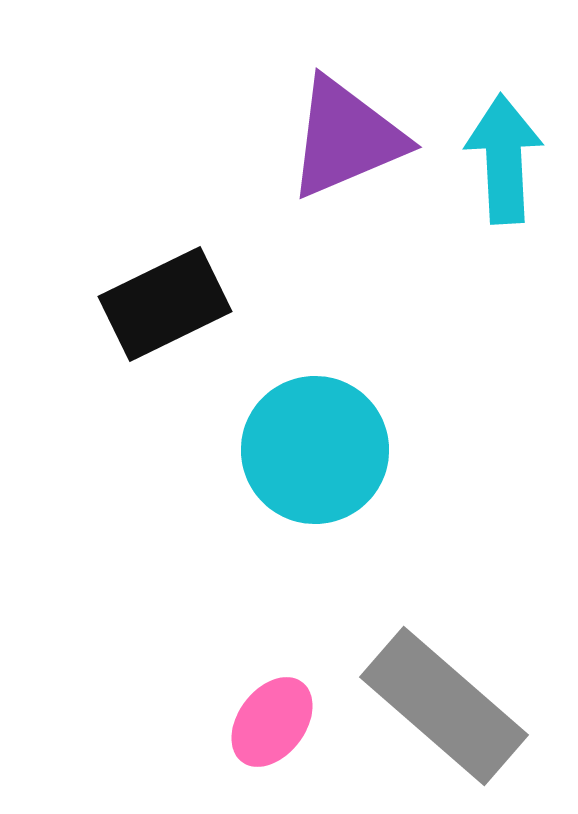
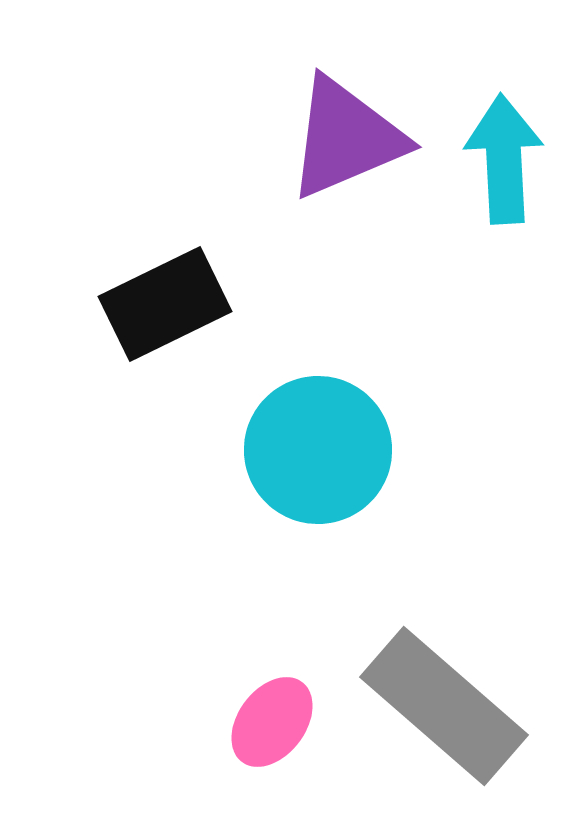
cyan circle: moved 3 px right
